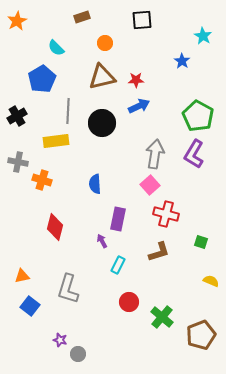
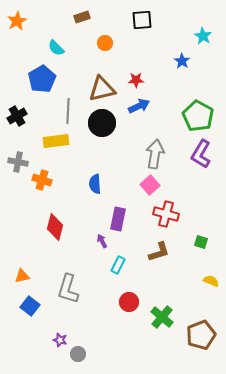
brown triangle: moved 12 px down
purple L-shape: moved 7 px right
